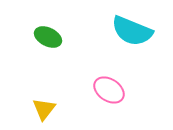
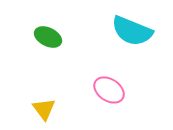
yellow triangle: rotated 15 degrees counterclockwise
